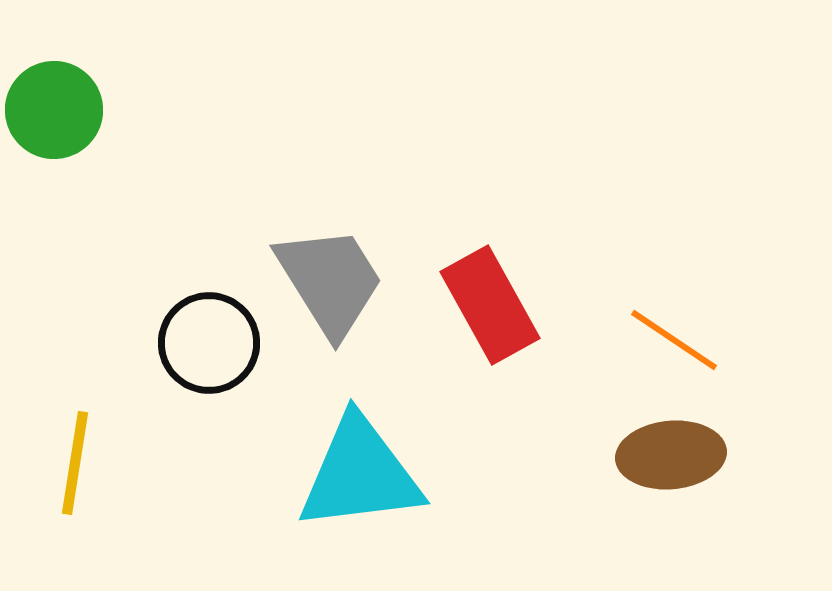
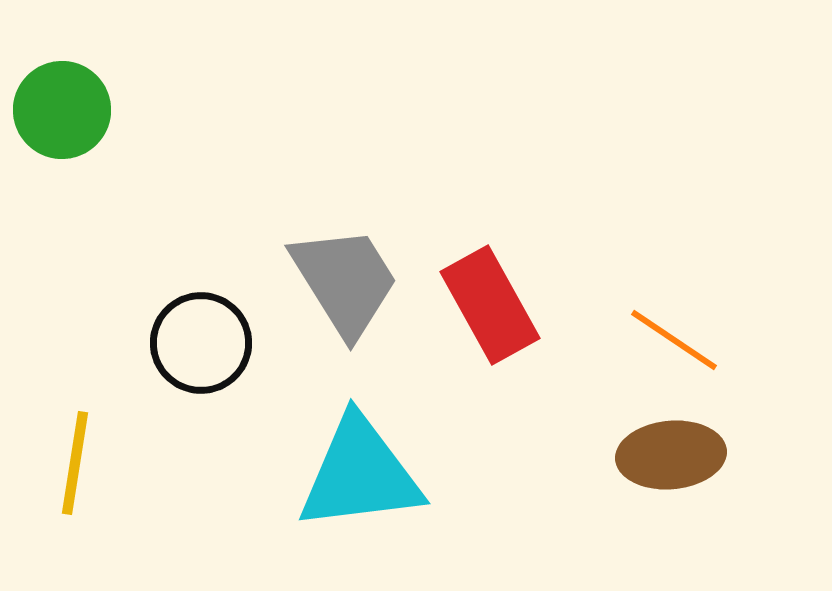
green circle: moved 8 px right
gray trapezoid: moved 15 px right
black circle: moved 8 px left
